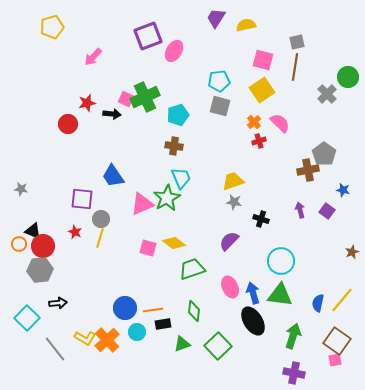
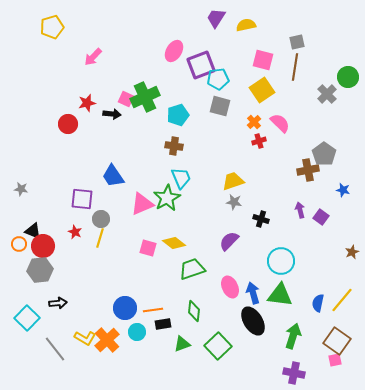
purple square at (148, 36): moved 53 px right, 29 px down
cyan pentagon at (219, 81): moved 1 px left, 2 px up
purple square at (327, 211): moved 6 px left, 6 px down
